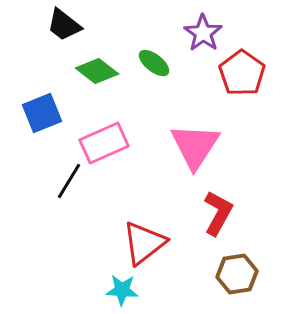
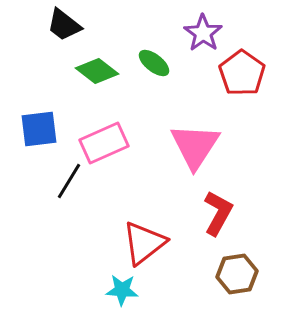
blue square: moved 3 px left, 16 px down; rotated 15 degrees clockwise
